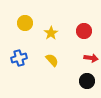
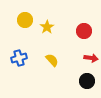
yellow circle: moved 3 px up
yellow star: moved 4 px left, 6 px up
